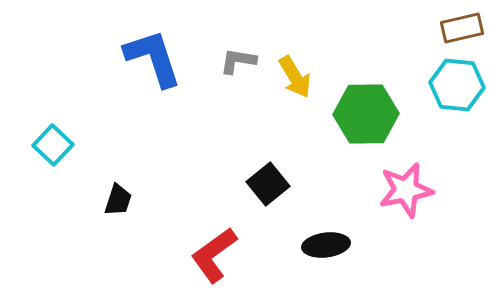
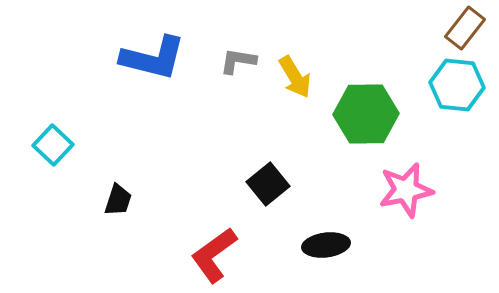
brown rectangle: moved 3 px right; rotated 39 degrees counterclockwise
blue L-shape: rotated 122 degrees clockwise
